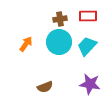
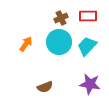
brown cross: moved 1 px right, 1 px up; rotated 16 degrees counterclockwise
